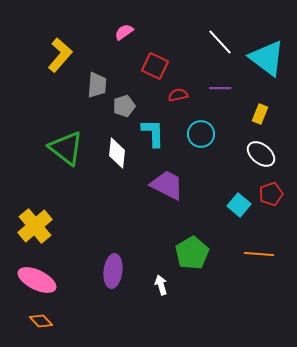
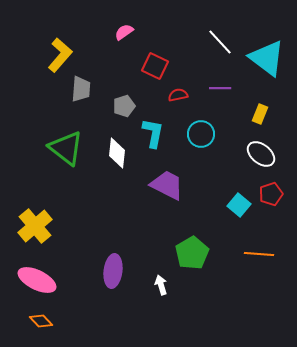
gray trapezoid: moved 16 px left, 4 px down
cyan L-shape: rotated 12 degrees clockwise
